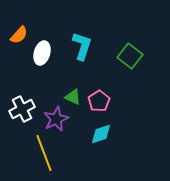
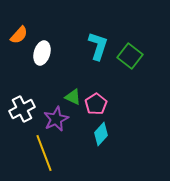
cyan L-shape: moved 16 px right
pink pentagon: moved 3 px left, 3 px down
cyan diamond: rotated 30 degrees counterclockwise
